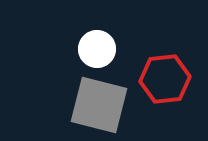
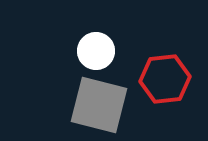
white circle: moved 1 px left, 2 px down
